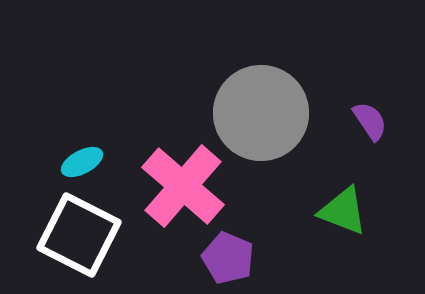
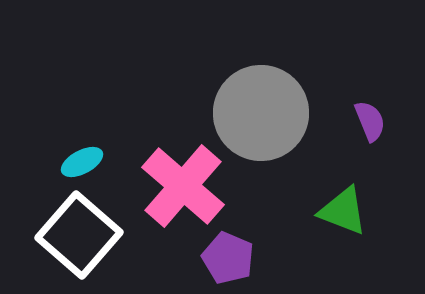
purple semicircle: rotated 12 degrees clockwise
white square: rotated 14 degrees clockwise
